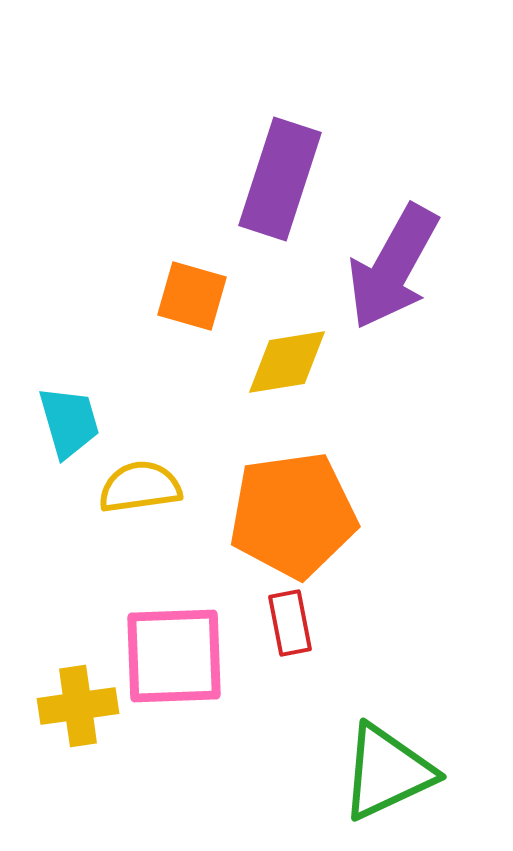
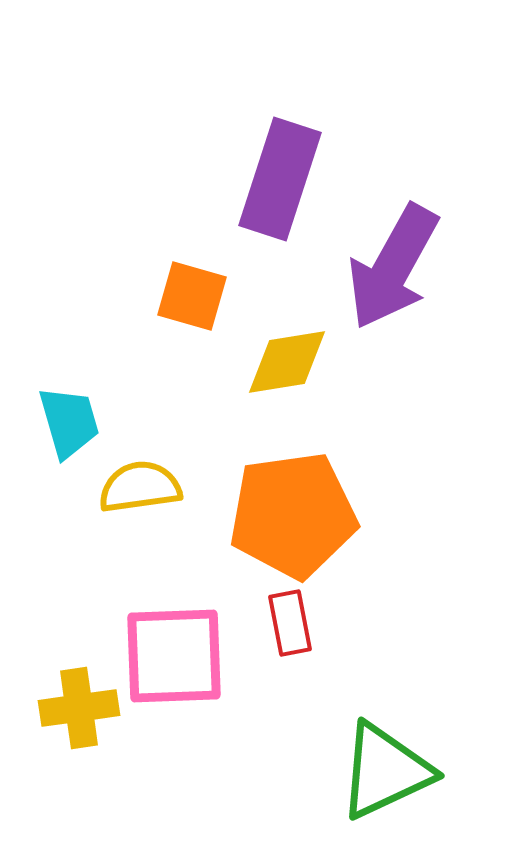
yellow cross: moved 1 px right, 2 px down
green triangle: moved 2 px left, 1 px up
